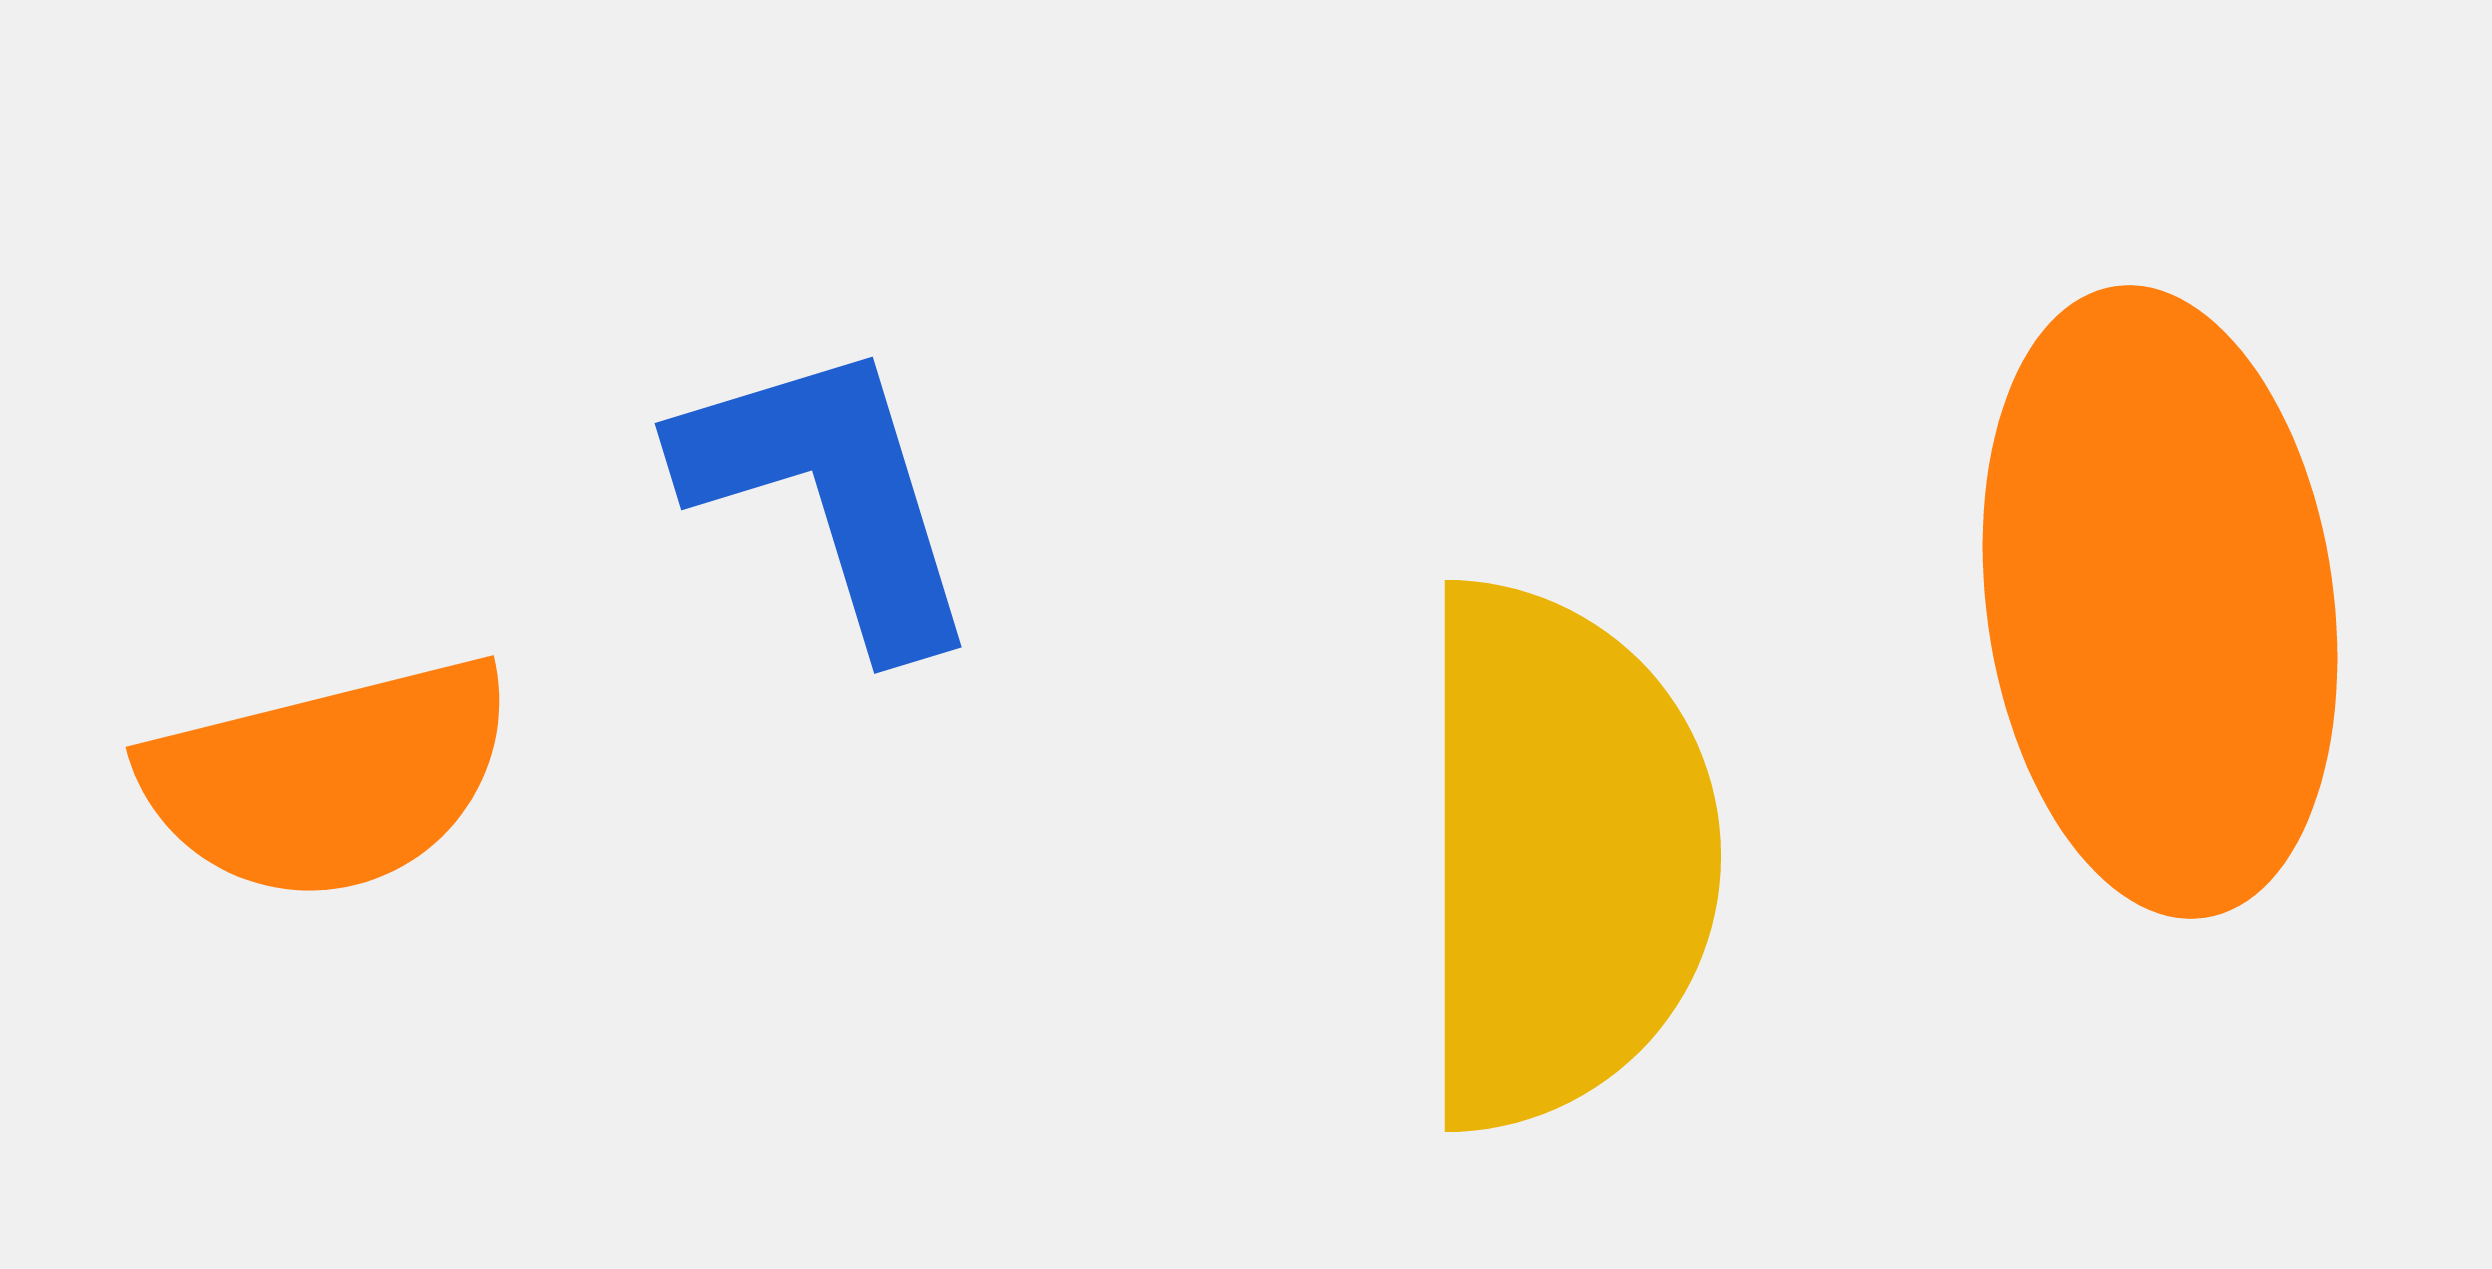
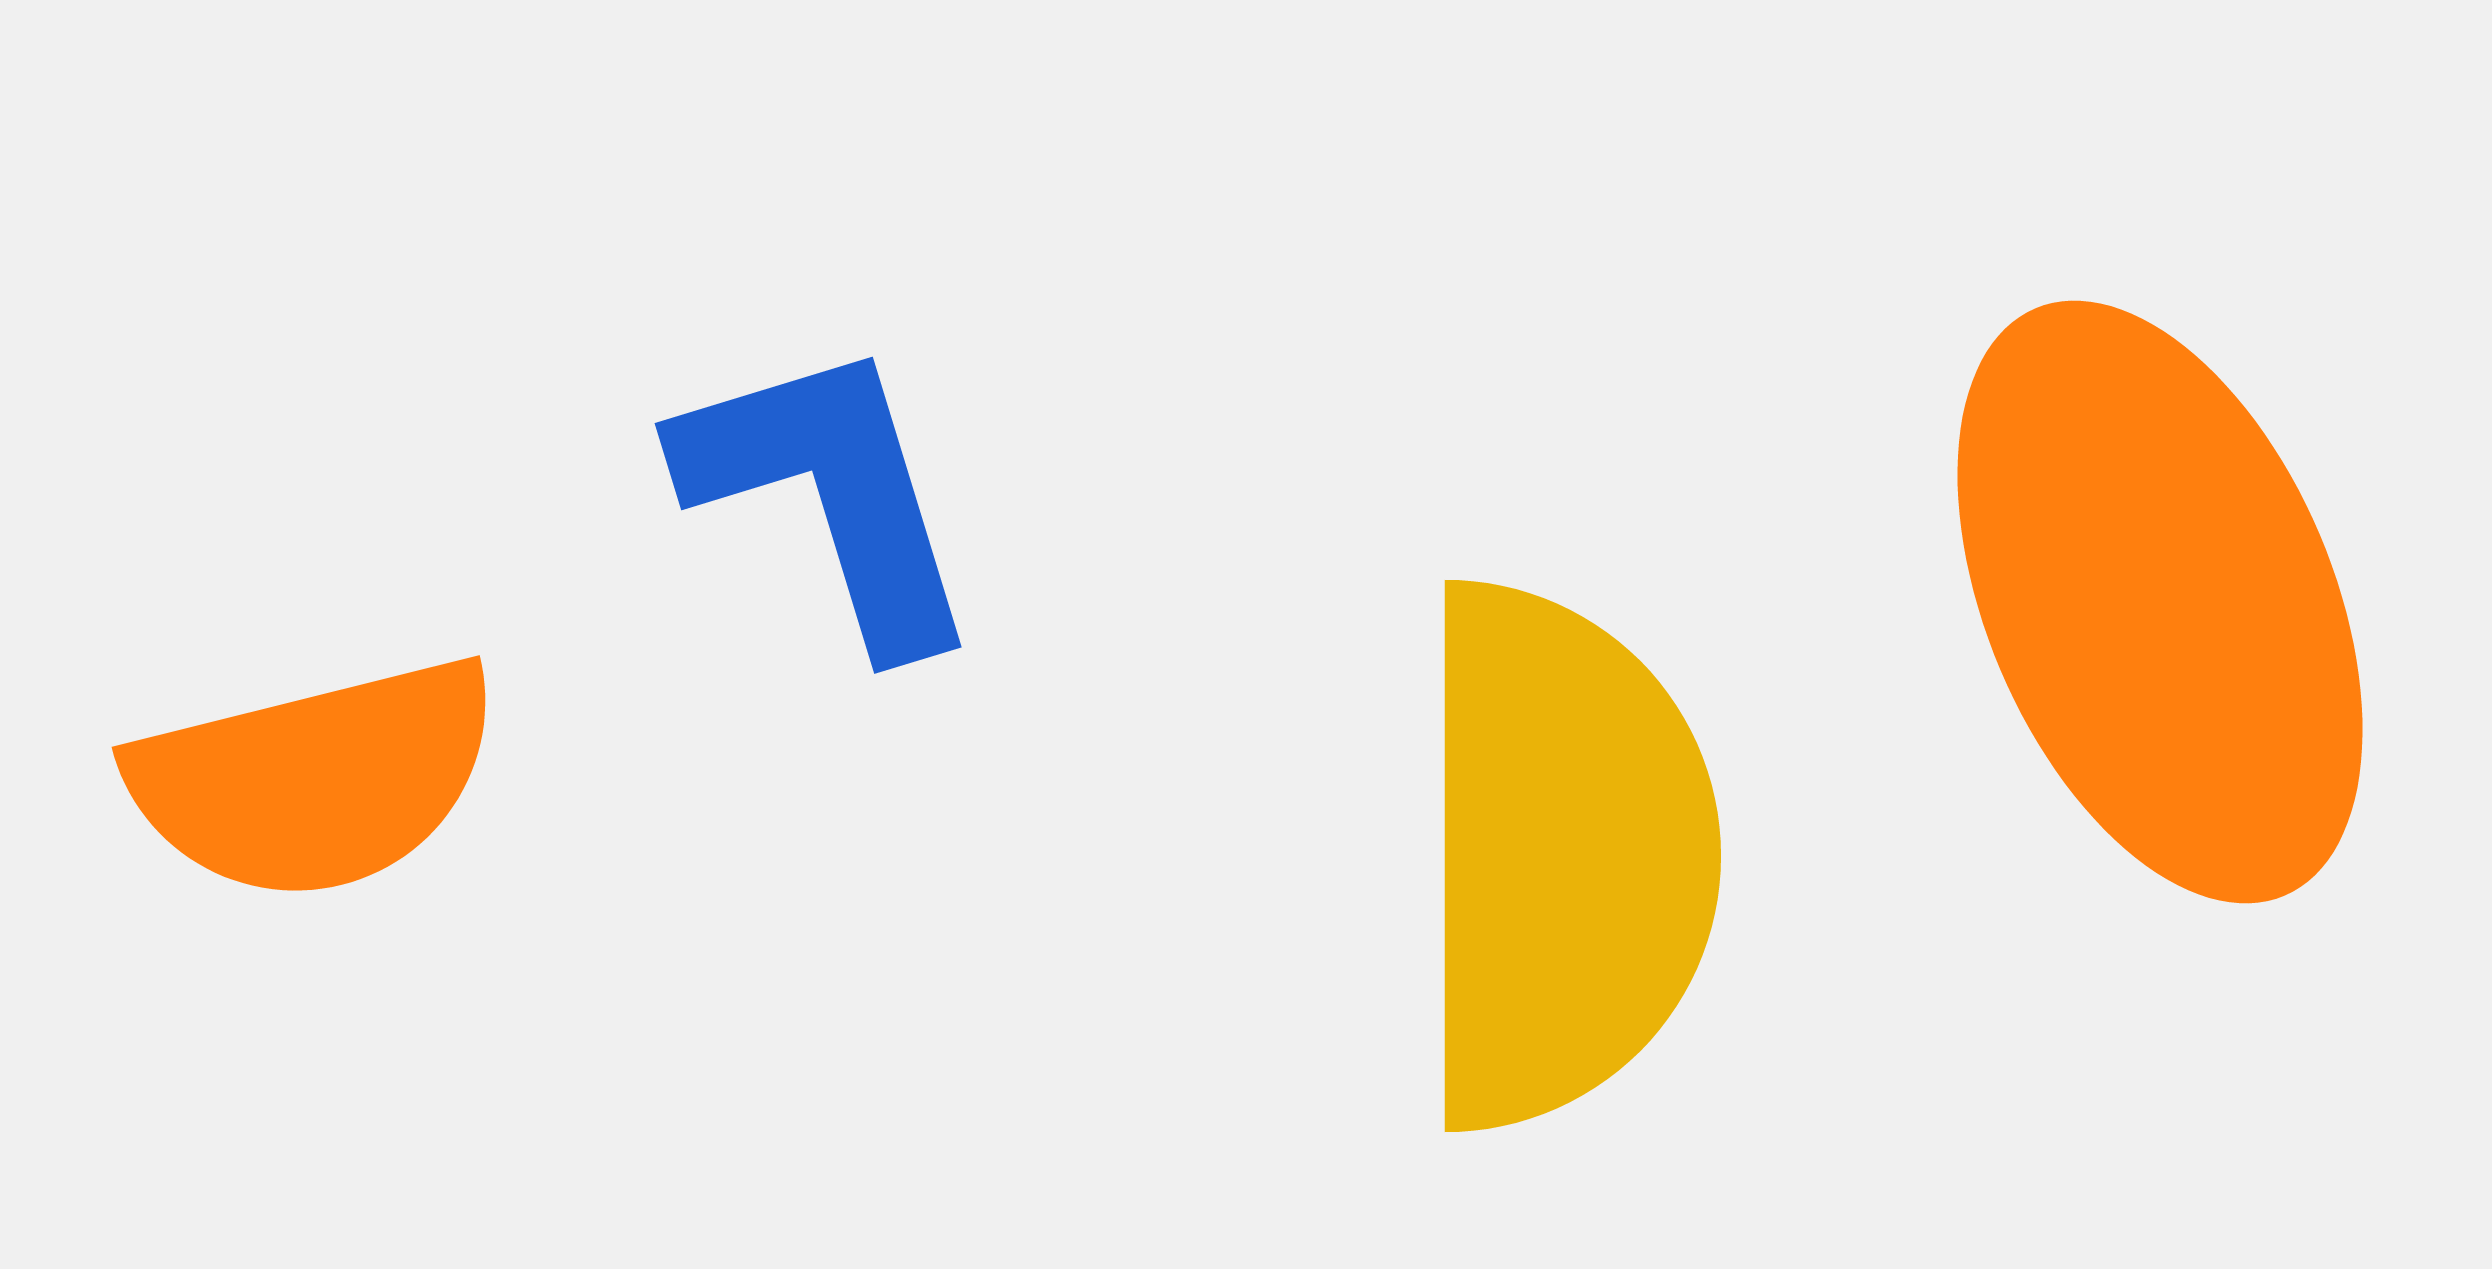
orange ellipse: rotated 15 degrees counterclockwise
orange semicircle: moved 14 px left
